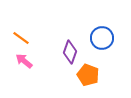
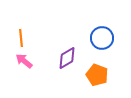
orange line: rotated 48 degrees clockwise
purple diamond: moved 3 px left, 6 px down; rotated 40 degrees clockwise
orange pentagon: moved 9 px right
